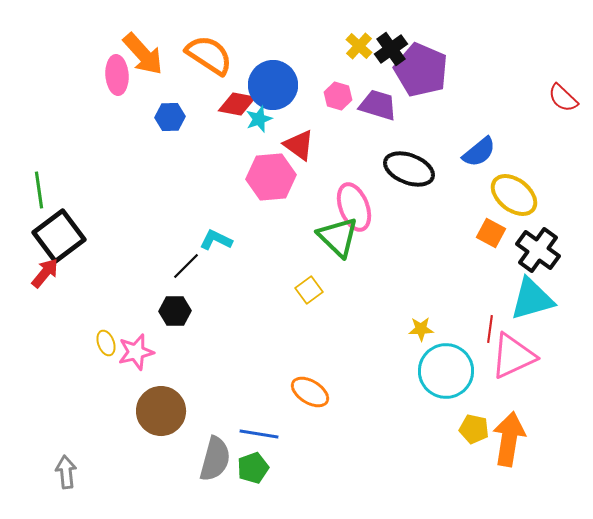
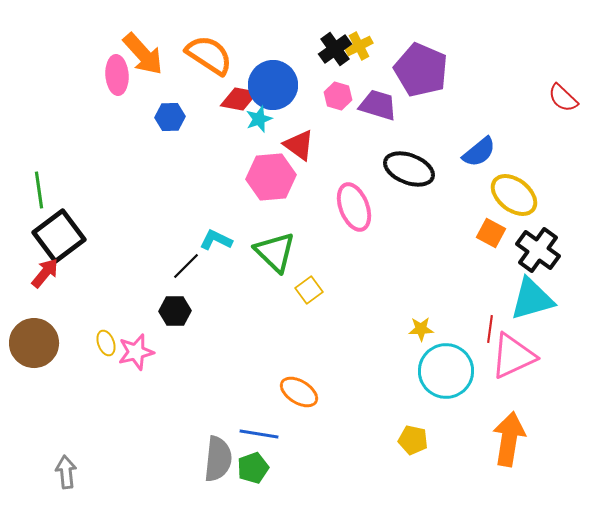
yellow cross at (359, 46): rotated 20 degrees clockwise
black cross at (391, 49): moved 56 px left
red diamond at (237, 104): moved 2 px right, 5 px up
green triangle at (338, 237): moved 63 px left, 15 px down
orange ellipse at (310, 392): moved 11 px left
brown circle at (161, 411): moved 127 px left, 68 px up
yellow pentagon at (474, 429): moved 61 px left, 11 px down
gray semicircle at (215, 459): moved 3 px right; rotated 9 degrees counterclockwise
